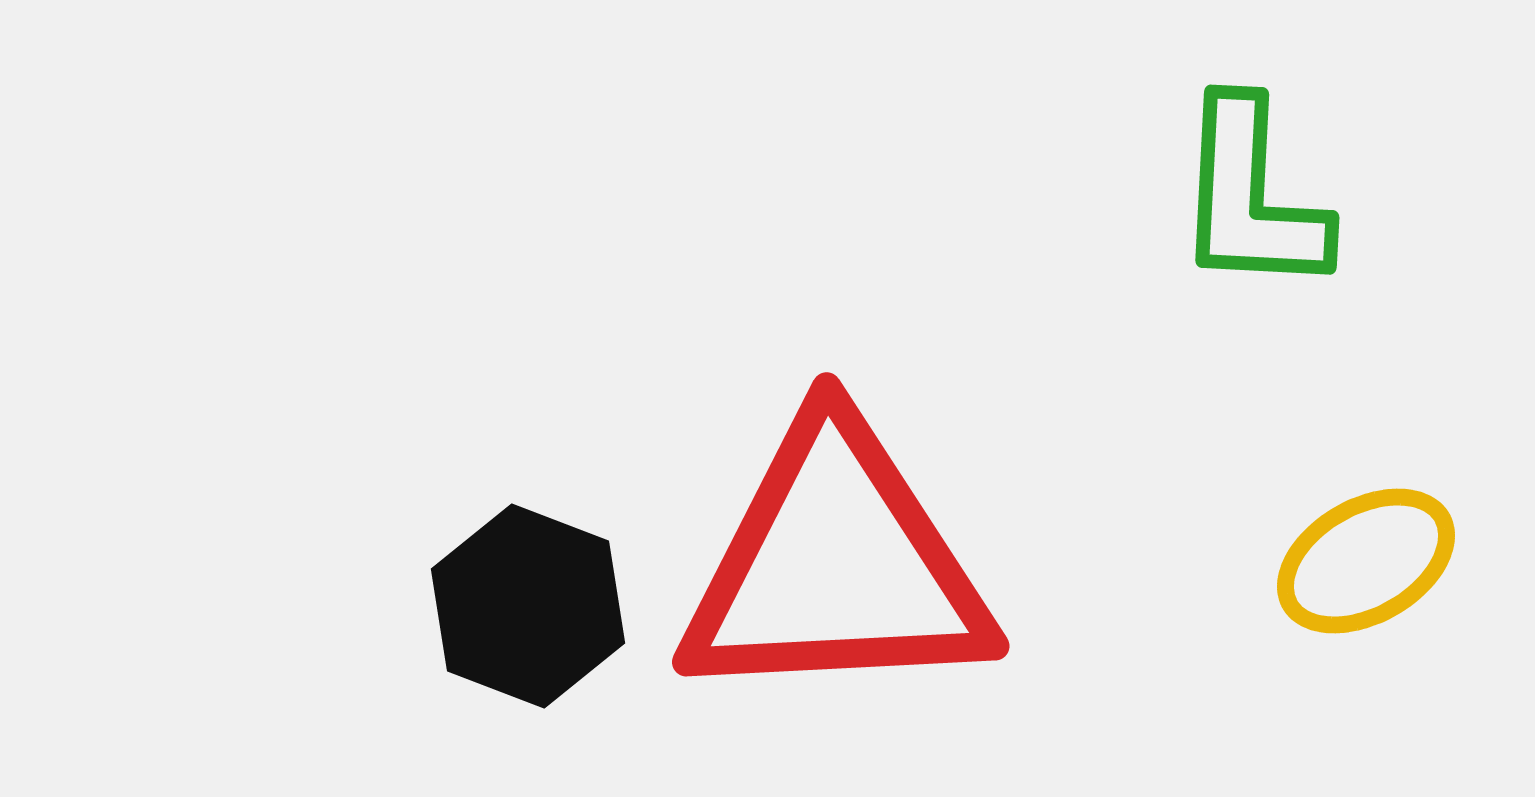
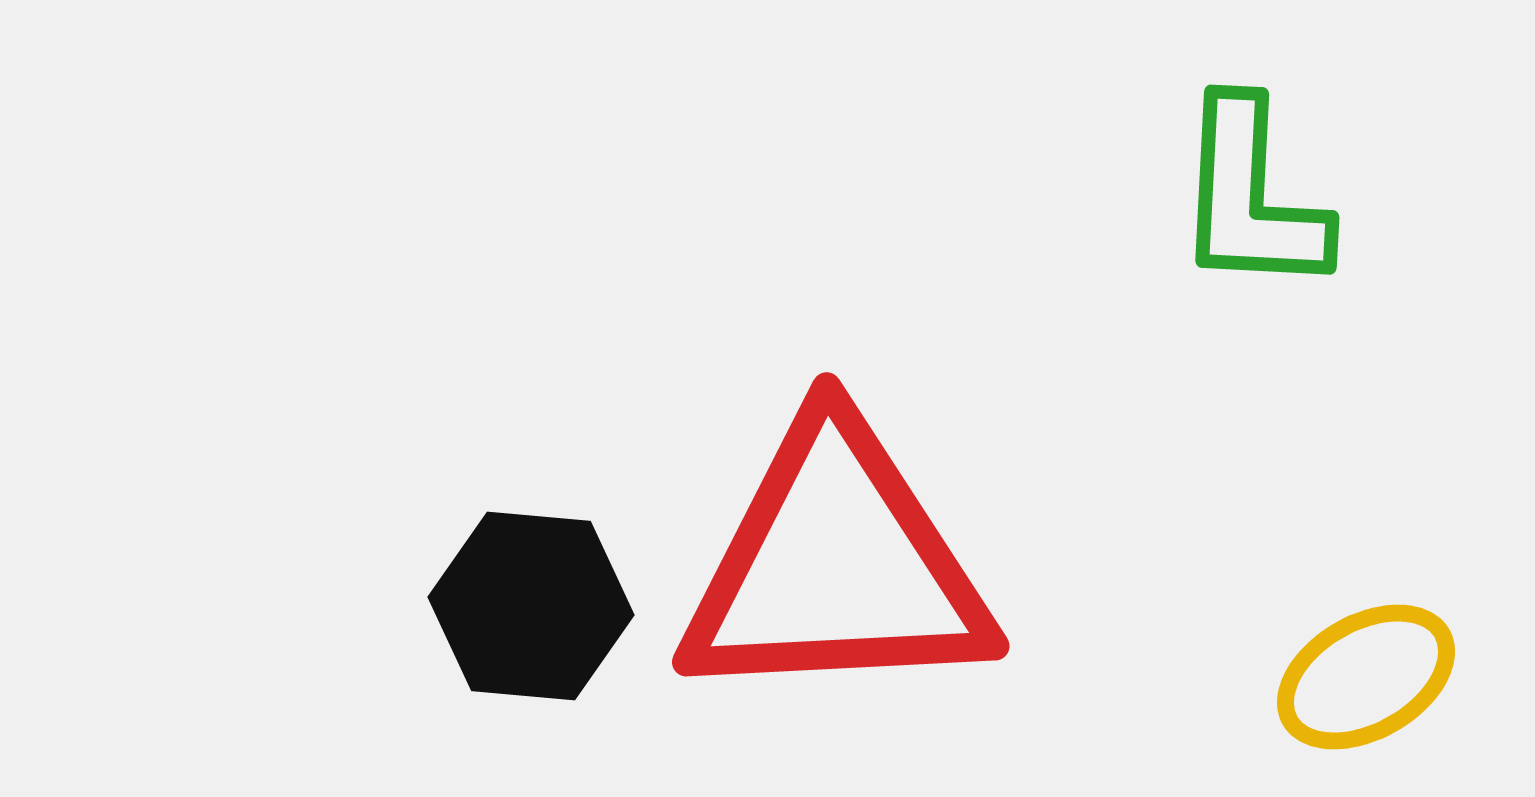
yellow ellipse: moved 116 px down
black hexagon: moved 3 px right; rotated 16 degrees counterclockwise
